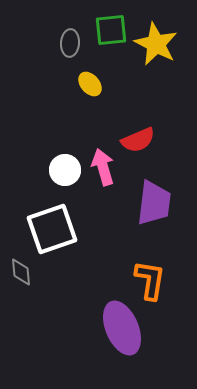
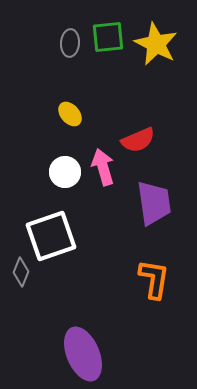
green square: moved 3 px left, 7 px down
yellow ellipse: moved 20 px left, 30 px down
white circle: moved 2 px down
purple trapezoid: rotated 15 degrees counterclockwise
white square: moved 1 px left, 7 px down
gray diamond: rotated 28 degrees clockwise
orange L-shape: moved 4 px right, 1 px up
purple ellipse: moved 39 px left, 26 px down
